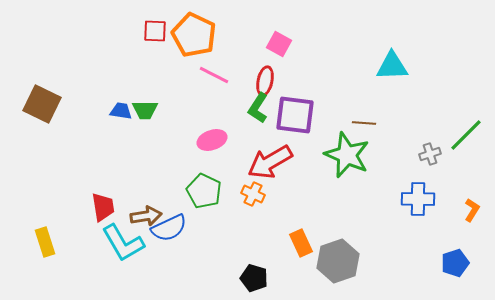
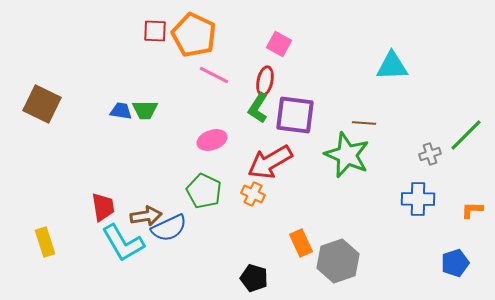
orange L-shape: rotated 120 degrees counterclockwise
